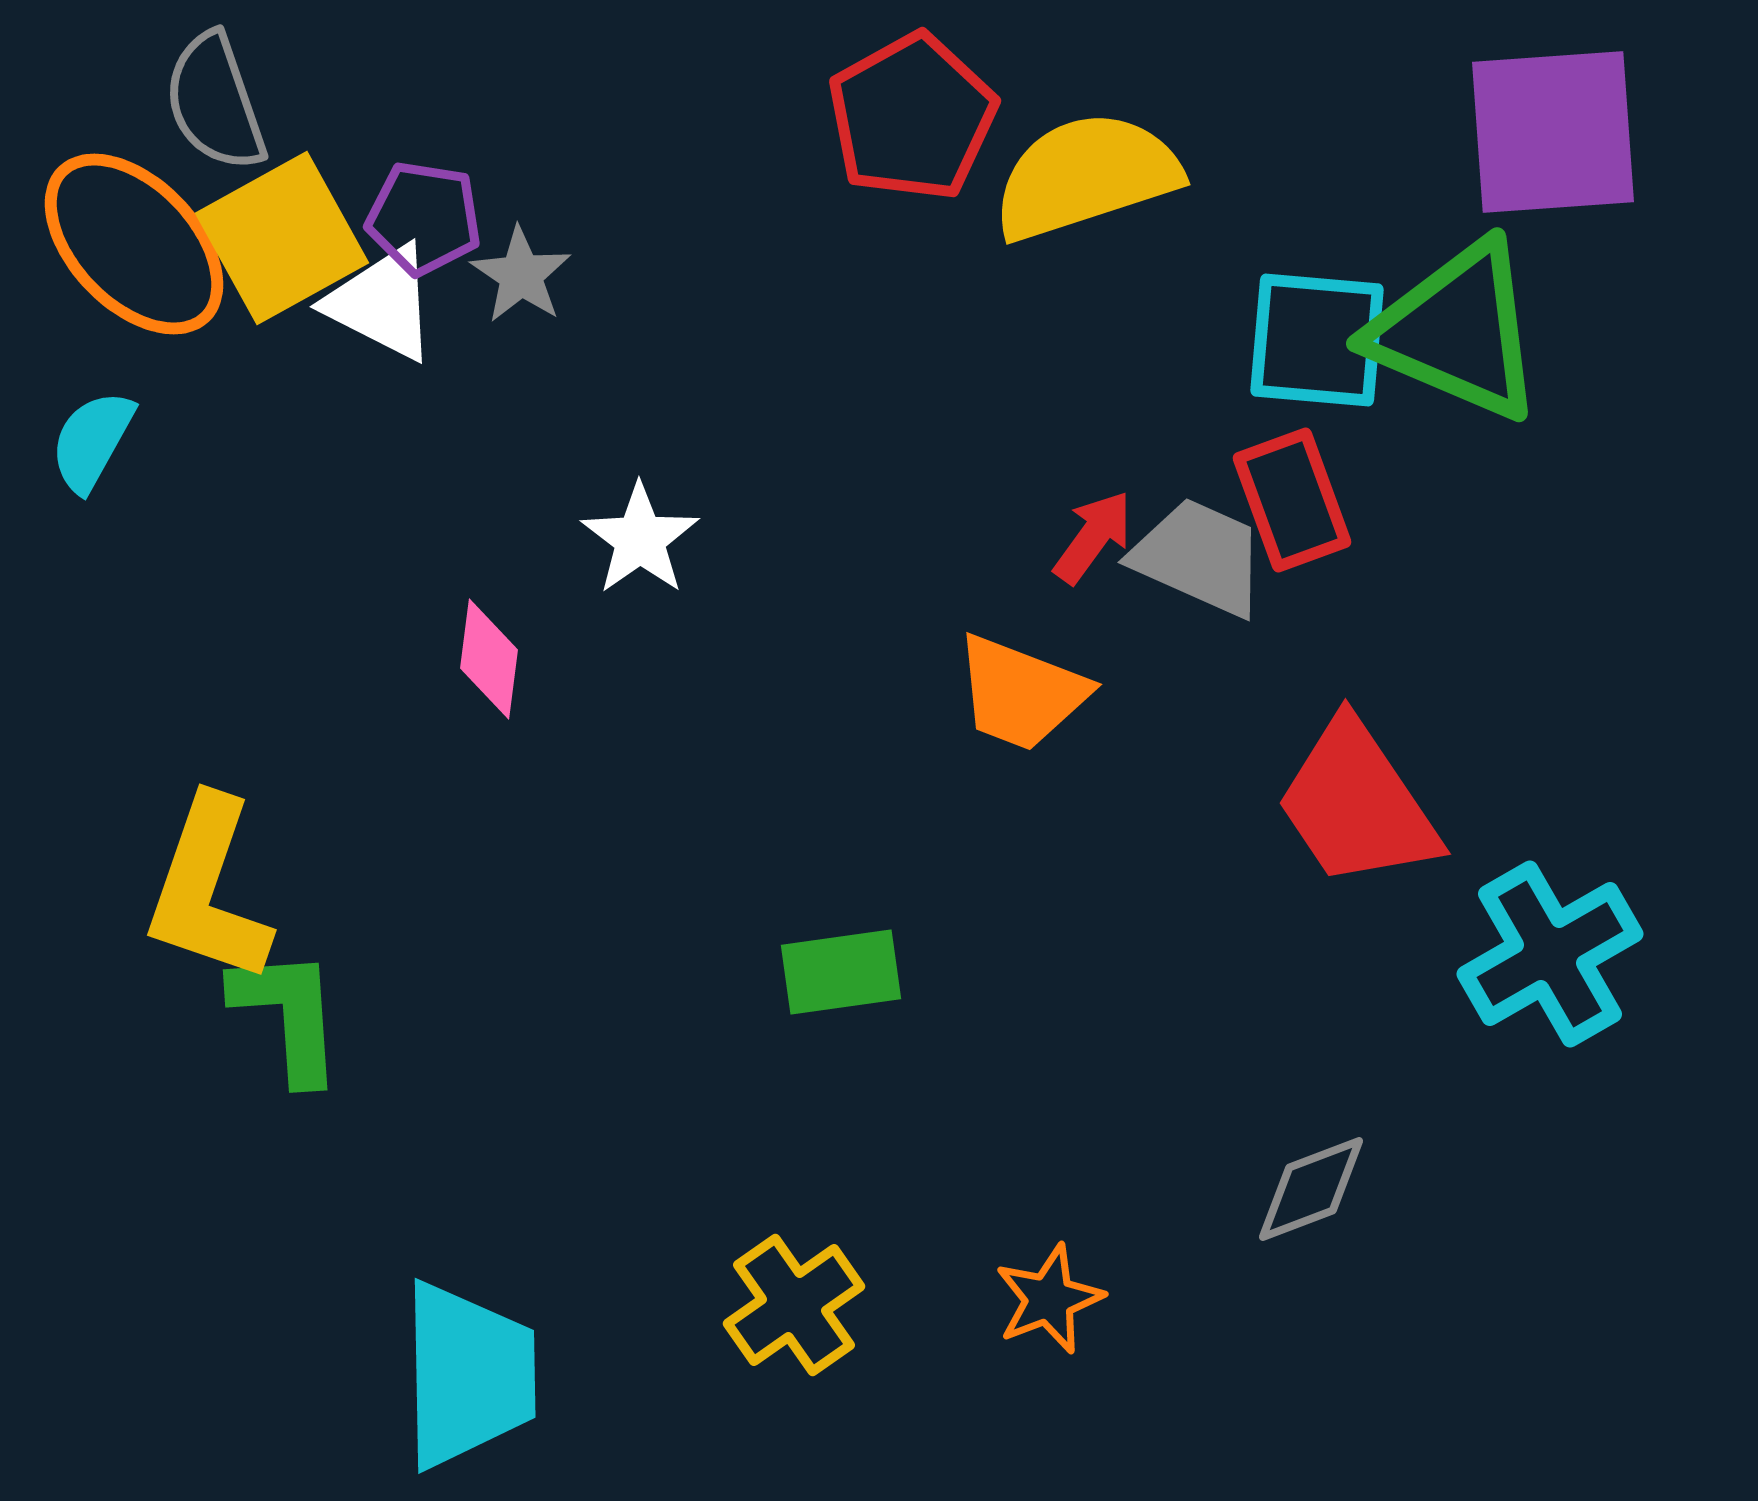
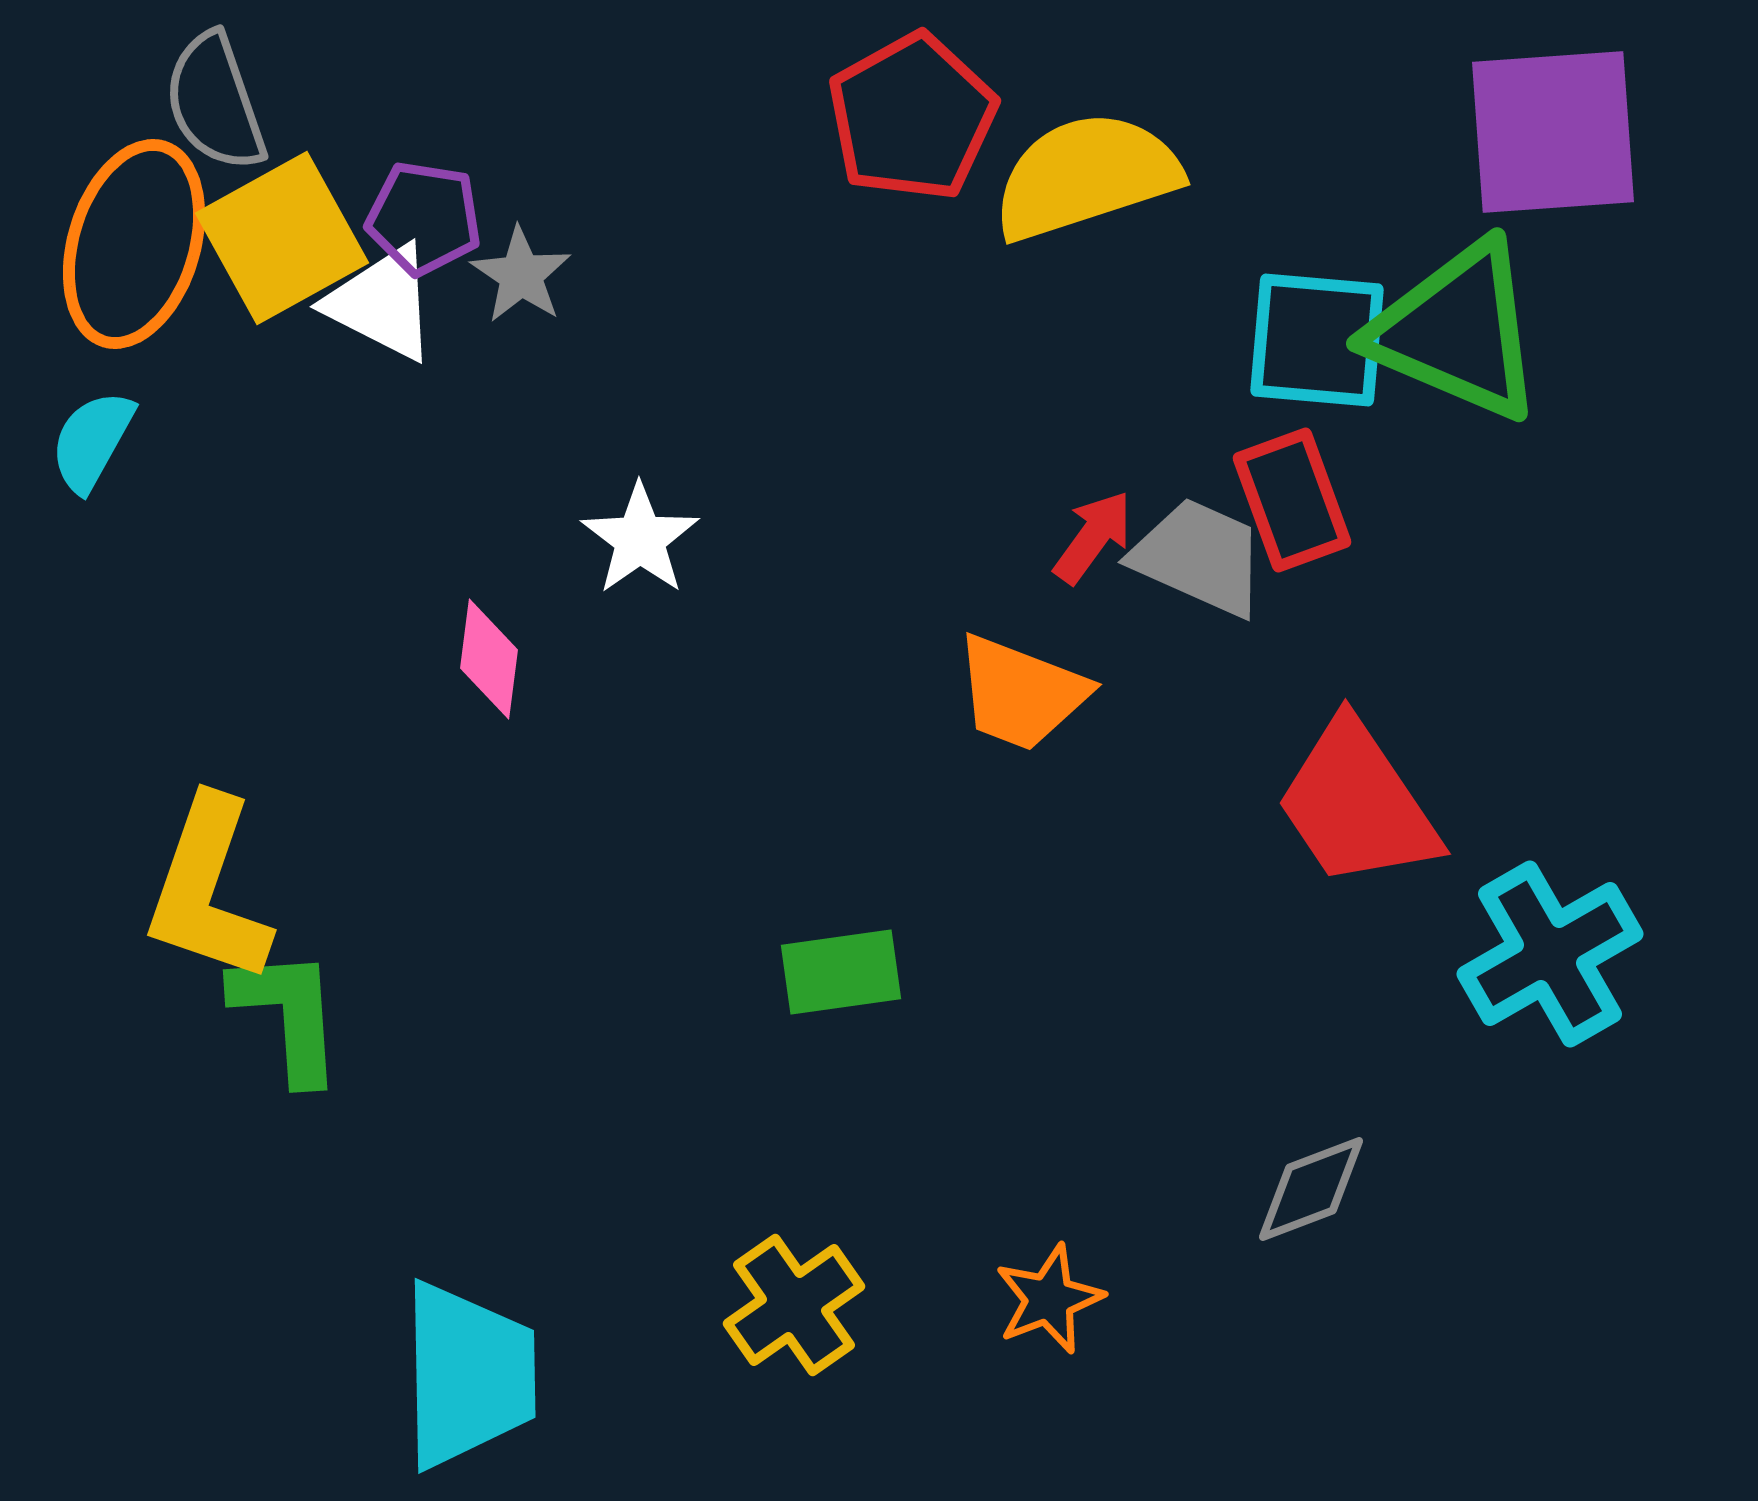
orange ellipse: rotated 61 degrees clockwise
